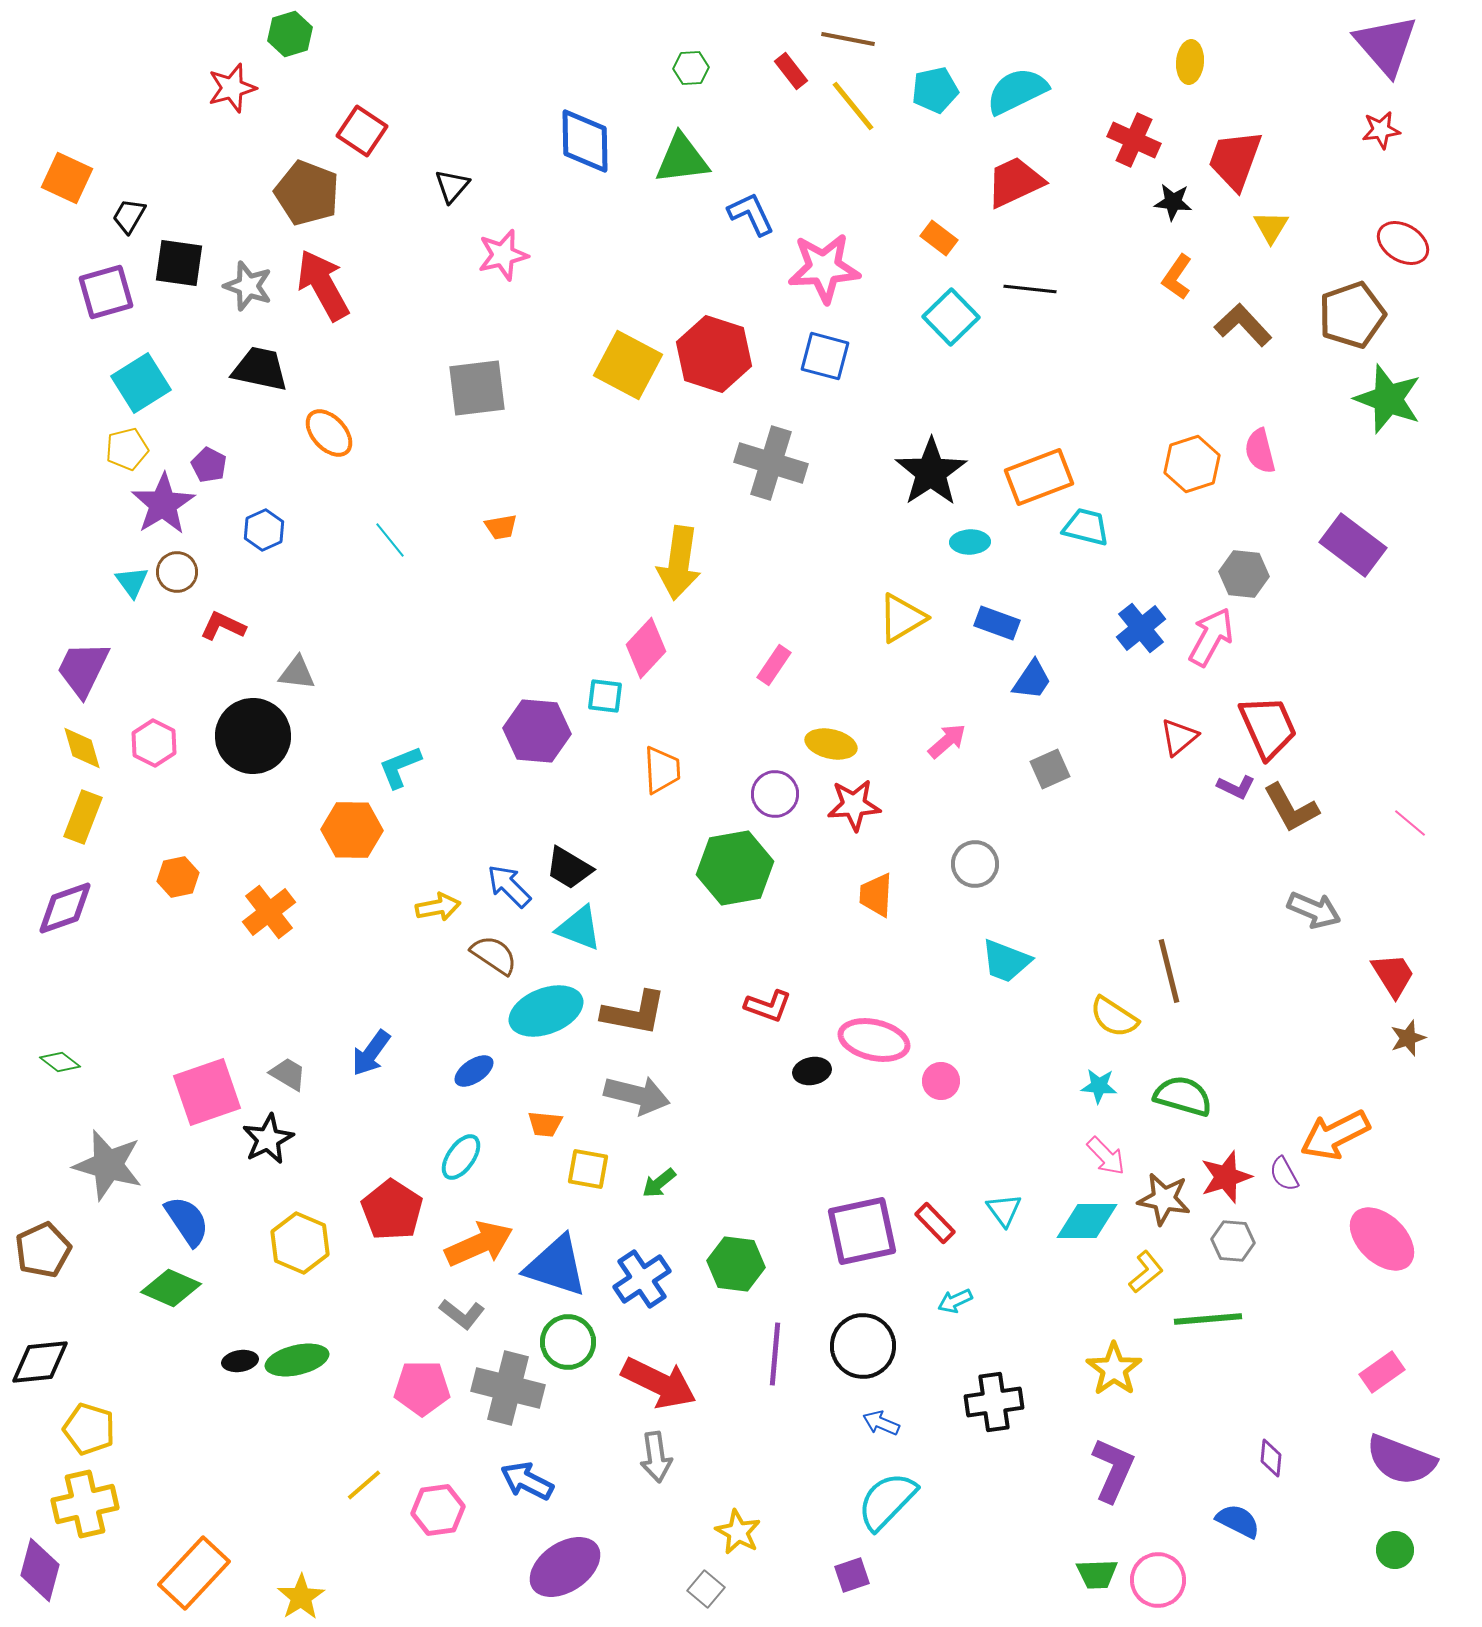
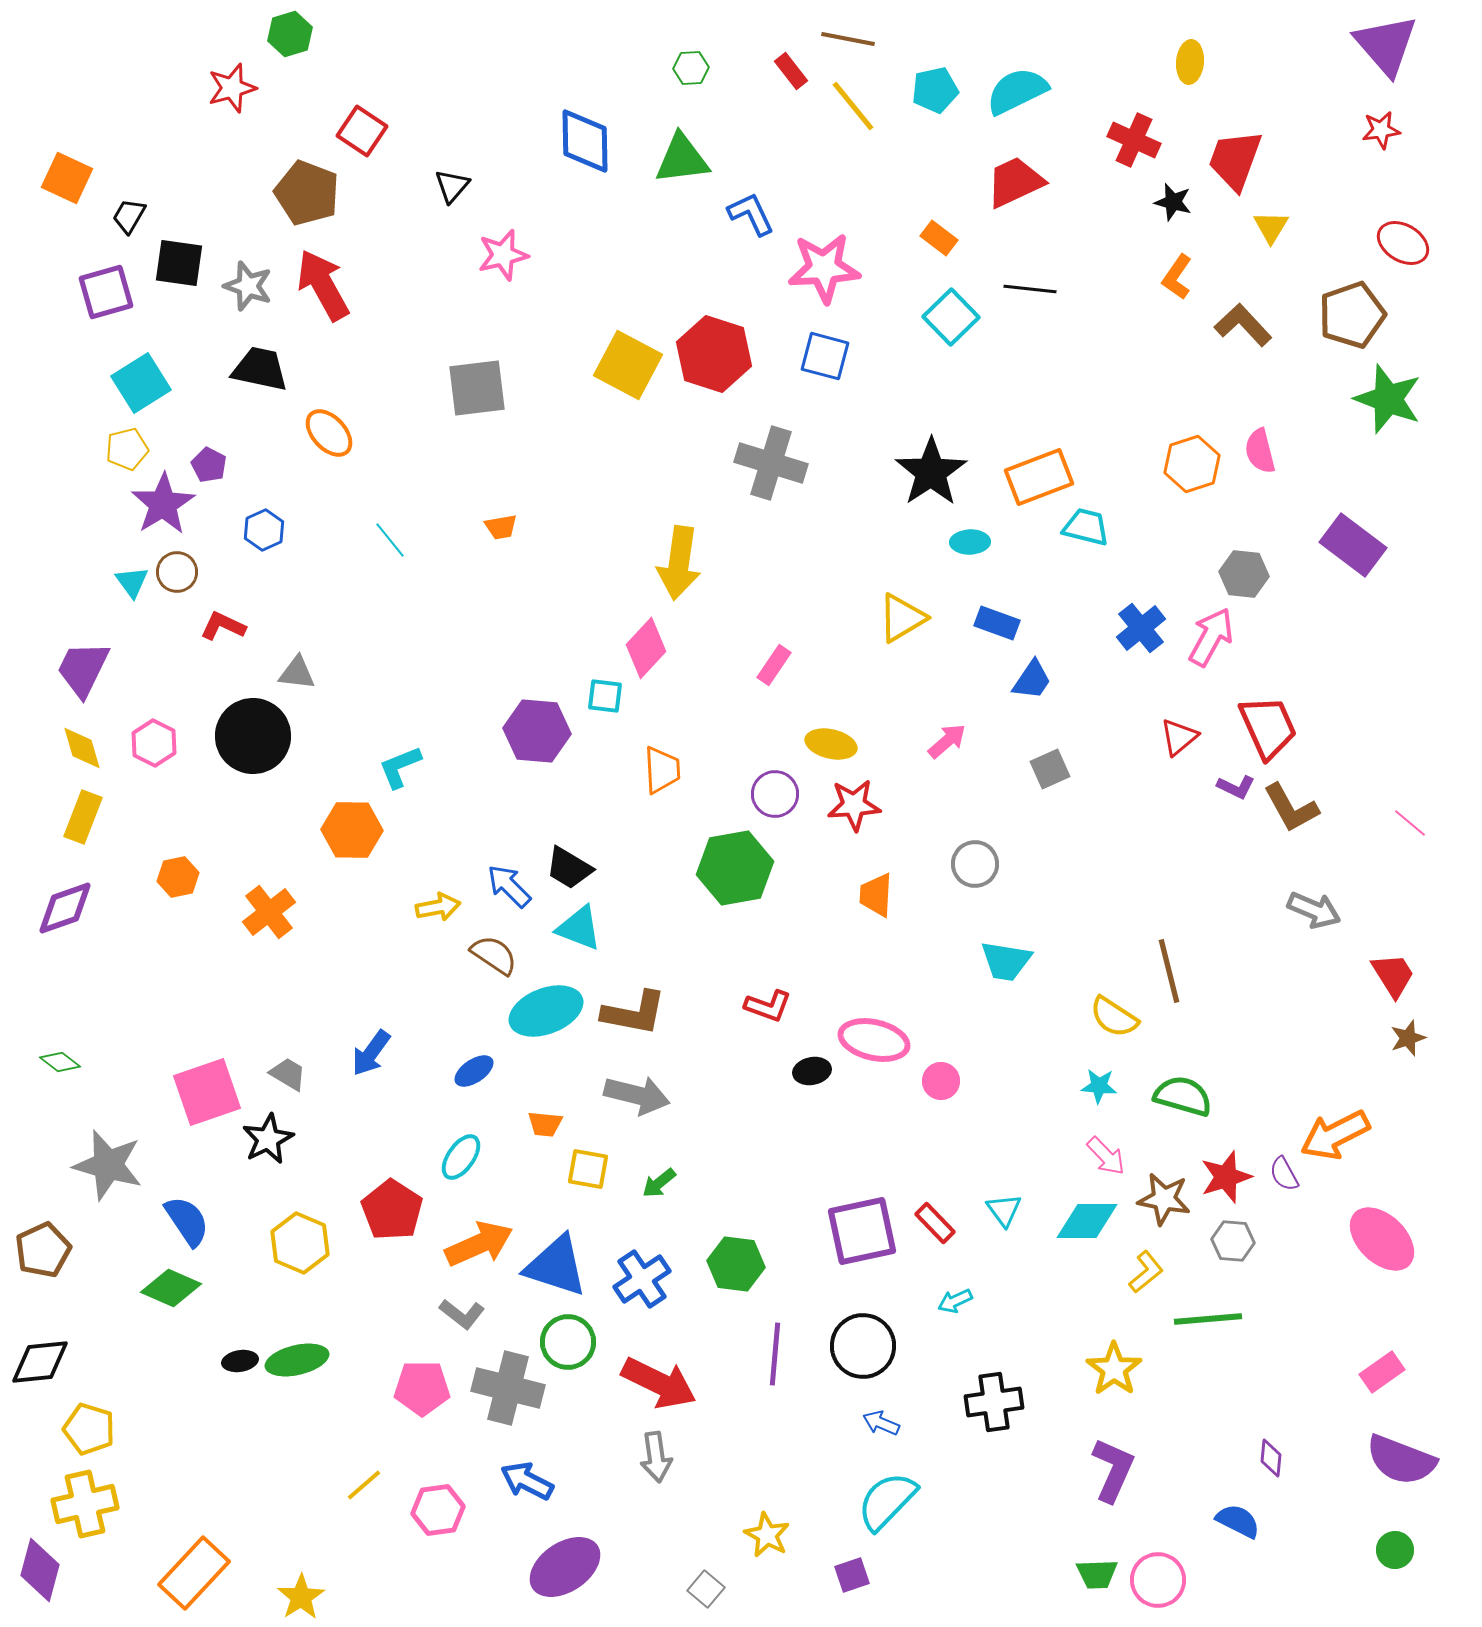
black star at (1173, 202): rotated 9 degrees clockwise
cyan trapezoid at (1006, 961): rotated 12 degrees counterclockwise
yellow star at (738, 1532): moved 29 px right, 3 px down
